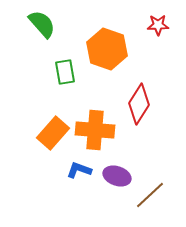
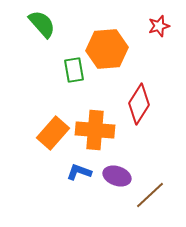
red star: moved 1 px right, 1 px down; rotated 15 degrees counterclockwise
orange hexagon: rotated 24 degrees counterclockwise
green rectangle: moved 9 px right, 2 px up
blue L-shape: moved 2 px down
